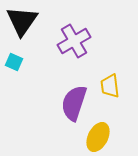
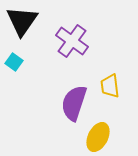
purple cross: moved 2 px left; rotated 24 degrees counterclockwise
cyan square: rotated 12 degrees clockwise
